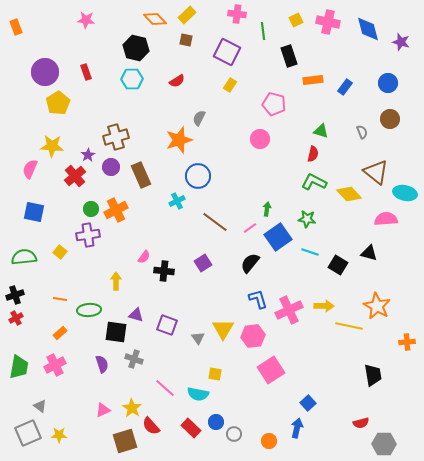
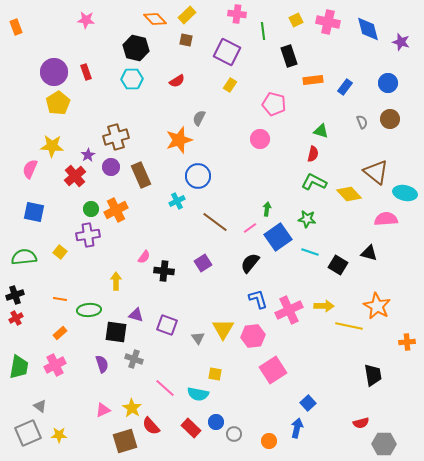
purple circle at (45, 72): moved 9 px right
gray semicircle at (362, 132): moved 10 px up
pink square at (271, 370): moved 2 px right
